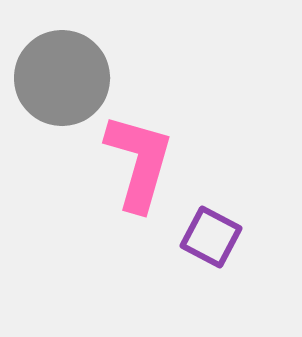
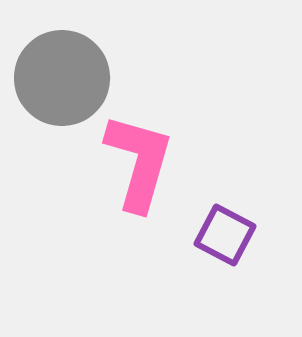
purple square: moved 14 px right, 2 px up
